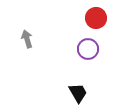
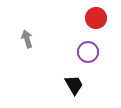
purple circle: moved 3 px down
black trapezoid: moved 4 px left, 8 px up
